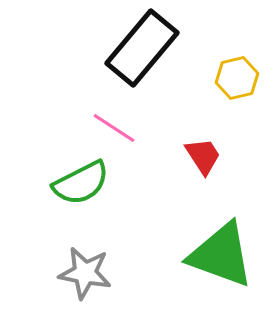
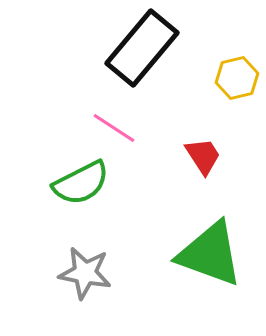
green triangle: moved 11 px left, 1 px up
